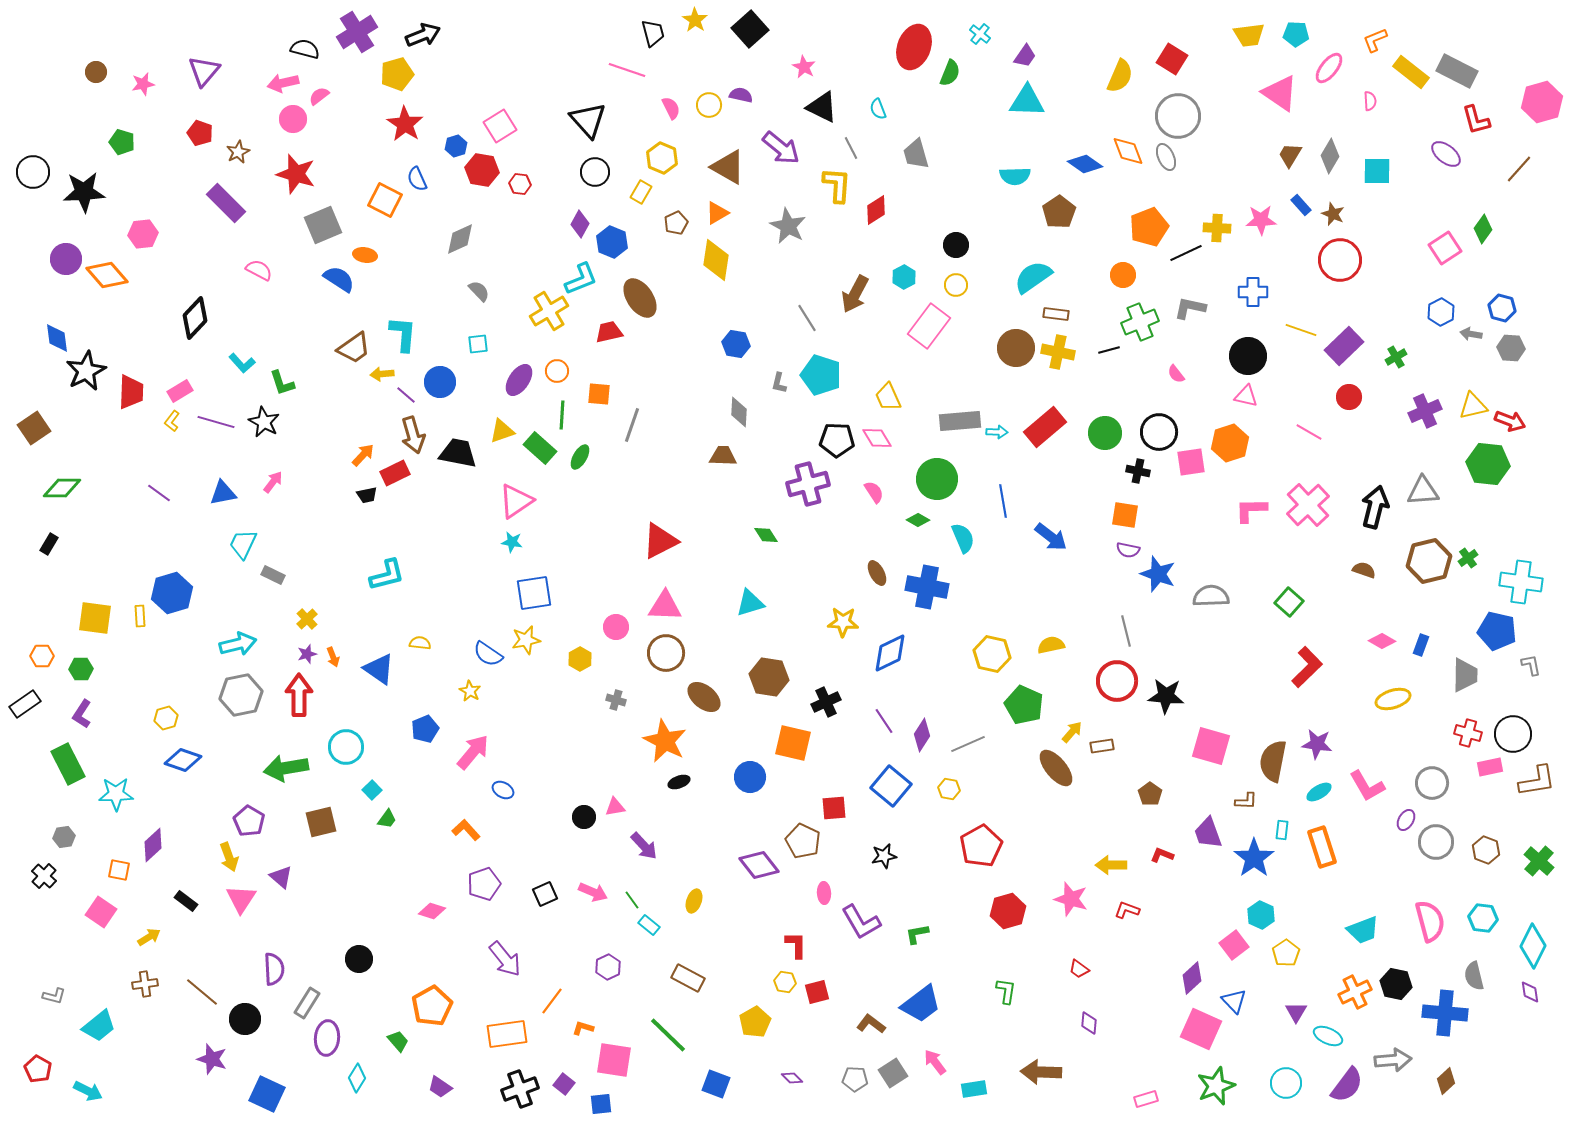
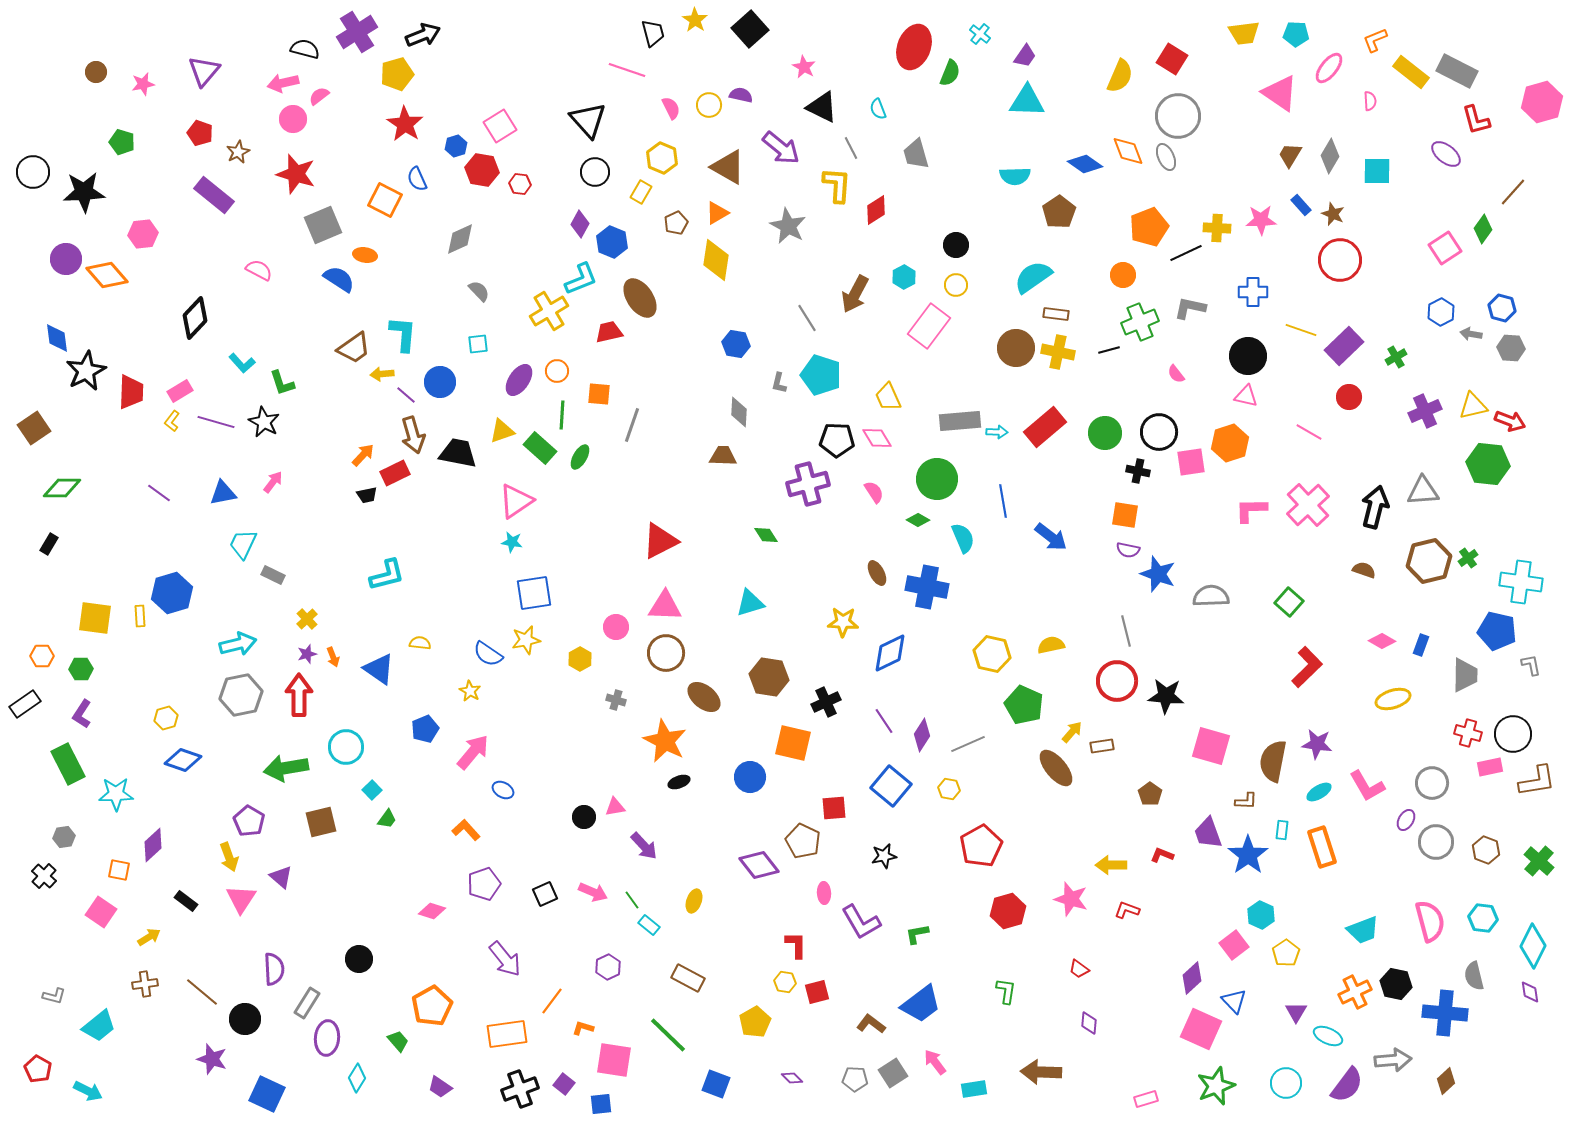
yellow trapezoid at (1249, 35): moved 5 px left, 2 px up
brown line at (1519, 169): moved 6 px left, 23 px down
purple rectangle at (226, 203): moved 12 px left, 8 px up; rotated 6 degrees counterclockwise
blue star at (1254, 858): moved 6 px left, 3 px up
